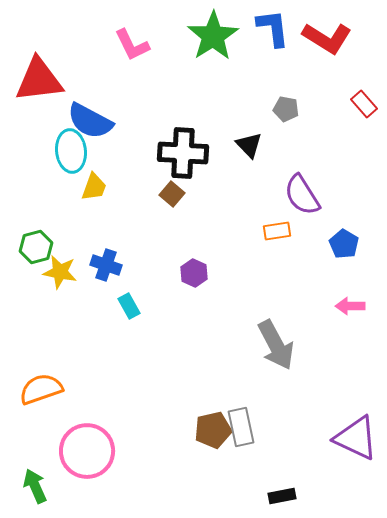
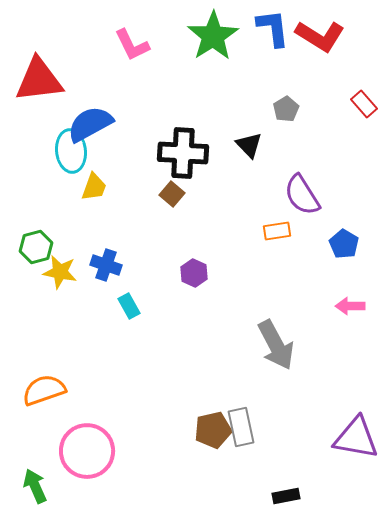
red L-shape: moved 7 px left, 2 px up
gray pentagon: rotated 30 degrees clockwise
blue semicircle: moved 3 px down; rotated 123 degrees clockwise
orange semicircle: moved 3 px right, 1 px down
purple triangle: rotated 15 degrees counterclockwise
black rectangle: moved 4 px right
